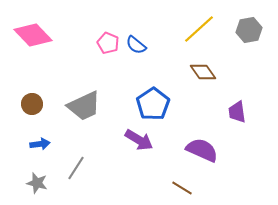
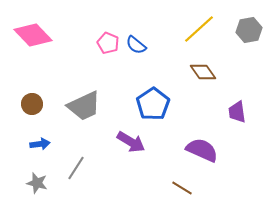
purple arrow: moved 8 px left, 2 px down
